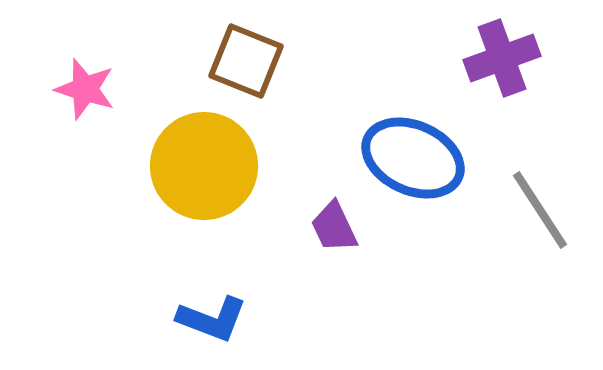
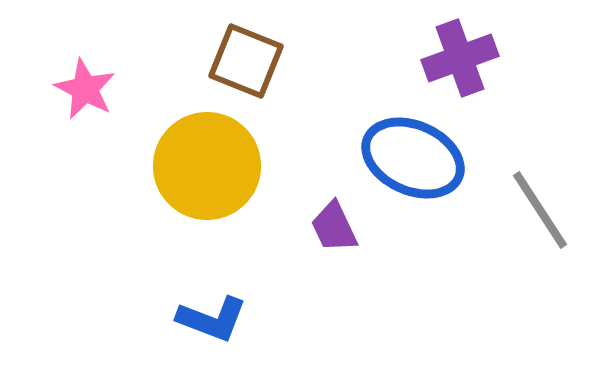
purple cross: moved 42 px left
pink star: rotated 10 degrees clockwise
yellow circle: moved 3 px right
